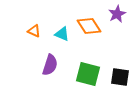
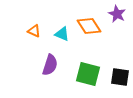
purple star: rotated 18 degrees counterclockwise
